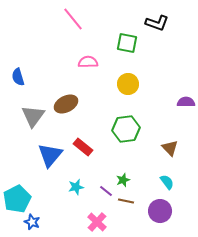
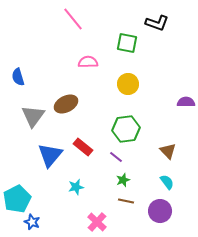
brown triangle: moved 2 px left, 3 px down
purple line: moved 10 px right, 34 px up
